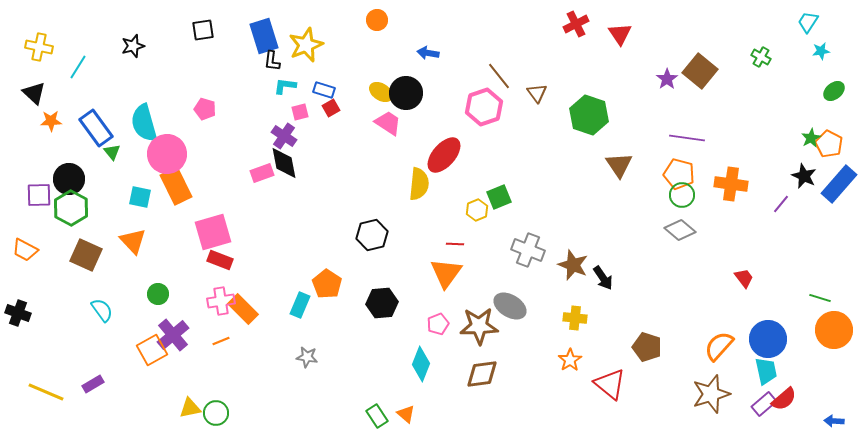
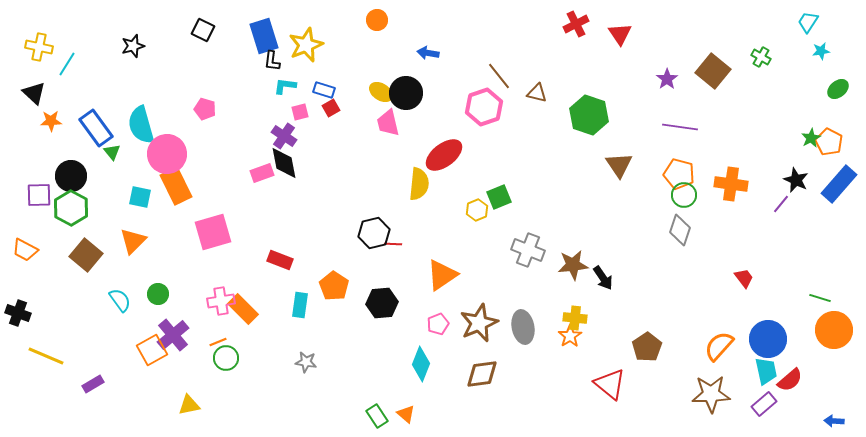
black square at (203, 30): rotated 35 degrees clockwise
cyan line at (78, 67): moved 11 px left, 3 px up
brown square at (700, 71): moved 13 px right
green ellipse at (834, 91): moved 4 px right, 2 px up
brown triangle at (537, 93): rotated 40 degrees counterclockwise
cyan semicircle at (144, 123): moved 3 px left, 2 px down
pink trapezoid at (388, 123): rotated 136 degrees counterclockwise
purple line at (687, 138): moved 7 px left, 11 px up
orange pentagon at (829, 144): moved 2 px up
red ellipse at (444, 155): rotated 12 degrees clockwise
black star at (804, 176): moved 8 px left, 4 px down
black circle at (69, 179): moved 2 px right, 3 px up
green circle at (682, 195): moved 2 px right
gray diamond at (680, 230): rotated 68 degrees clockwise
black hexagon at (372, 235): moved 2 px right, 2 px up
orange triangle at (133, 241): rotated 28 degrees clockwise
red line at (455, 244): moved 62 px left
brown square at (86, 255): rotated 16 degrees clockwise
red rectangle at (220, 260): moved 60 px right
brown star at (573, 265): rotated 28 degrees counterclockwise
orange triangle at (446, 273): moved 4 px left, 2 px down; rotated 20 degrees clockwise
orange pentagon at (327, 284): moved 7 px right, 2 px down
cyan rectangle at (300, 305): rotated 15 degrees counterclockwise
gray ellipse at (510, 306): moved 13 px right, 21 px down; rotated 48 degrees clockwise
cyan semicircle at (102, 310): moved 18 px right, 10 px up
brown star at (479, 326): moved 3 px up; rotated 21 degrees counterclockwise
orange line at (221, 341): moved 3 px left, 1 px down
brown pentagon at (647, 347): rotated 20 degrees clockwise
gray star at (307, 357): moved 1 px left, 5 px down
orange star at (570, 360): moved 24 px up
yellow line at (46, 392): moved 36 px up
brown star at (711, 394): rotated 15 degrees clockwise
red semicircle at (784, 399): moved 6 px right, 19 px up
yellow triangle at (190, 408): moved 1 px left, 3 px up
green circle at (216, 413): moved 10 px right, 55 px up
